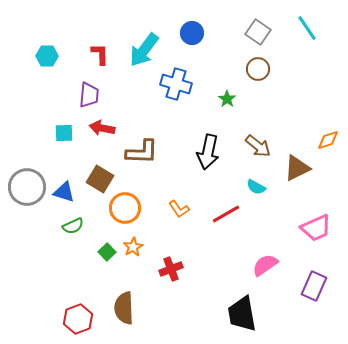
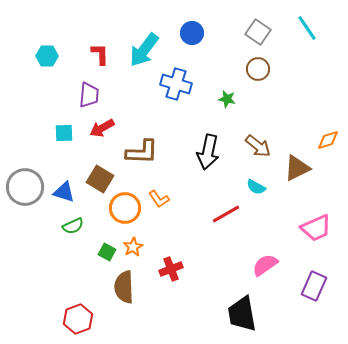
green star: rotated 24 degrees counterclockwise
red arrow: rotated 40 degrees counterclockwise
gray circle: moved 2 px left
orange L-shape: moved 20 px left, 10 px up
green square: rotated 18 degrees counterclockwise
brown semicircle: moved 21 px up
